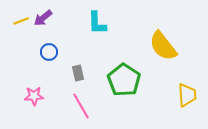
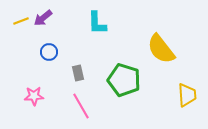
yellow semicircle: moved 2 px left, 3 px down
green pentagon: rotated 16 degrees counterclockwise
